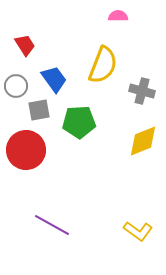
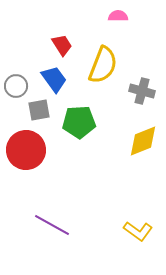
red trapezoid: moved 37 px right
